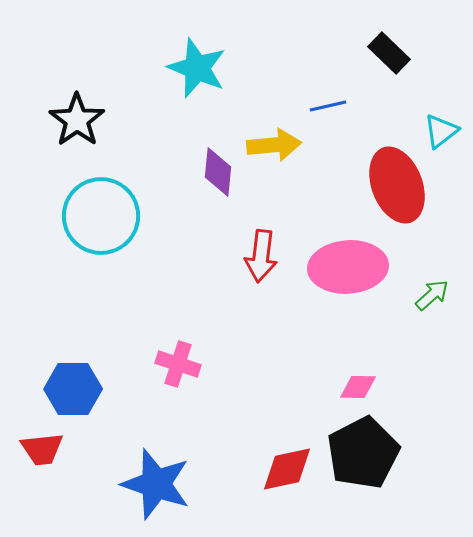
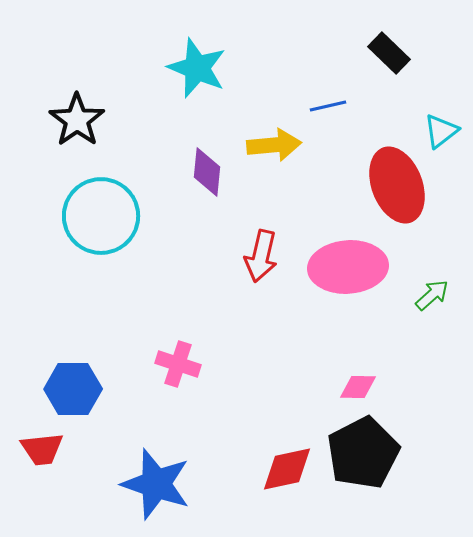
purple diamond: moved 11 px left
red arrow: rotated 6 degrees clockwise
